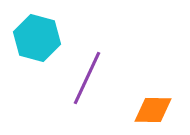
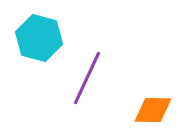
cyan hexagon: moved 2 px right
